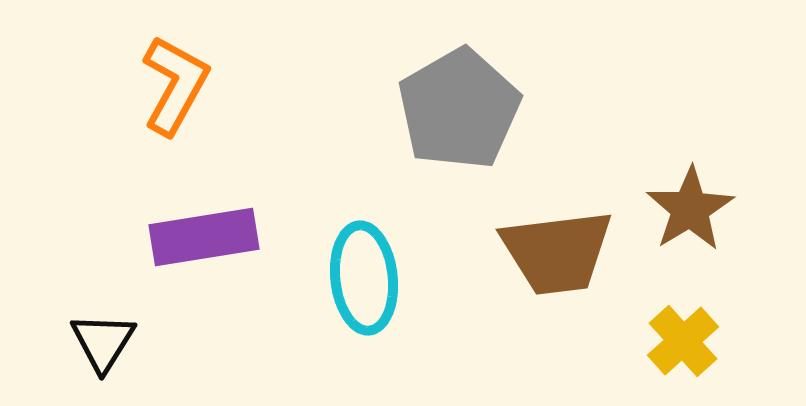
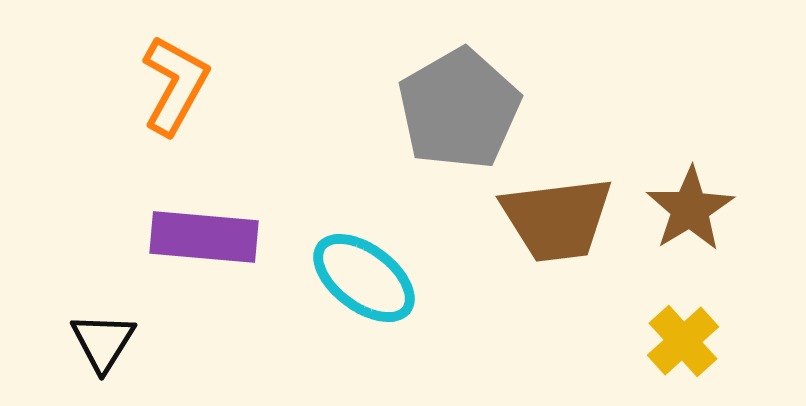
purple rectangle: rotated 14 degrees clockwise
brown trapezoid: moved 33 px up
cyan ellipse: rotated 47 degrees counterclockwise
